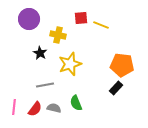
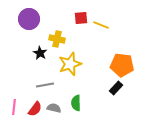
yellow cross: moved 1 px left, 4 px down
green semicircle: rotated 21 degrees clockwise
